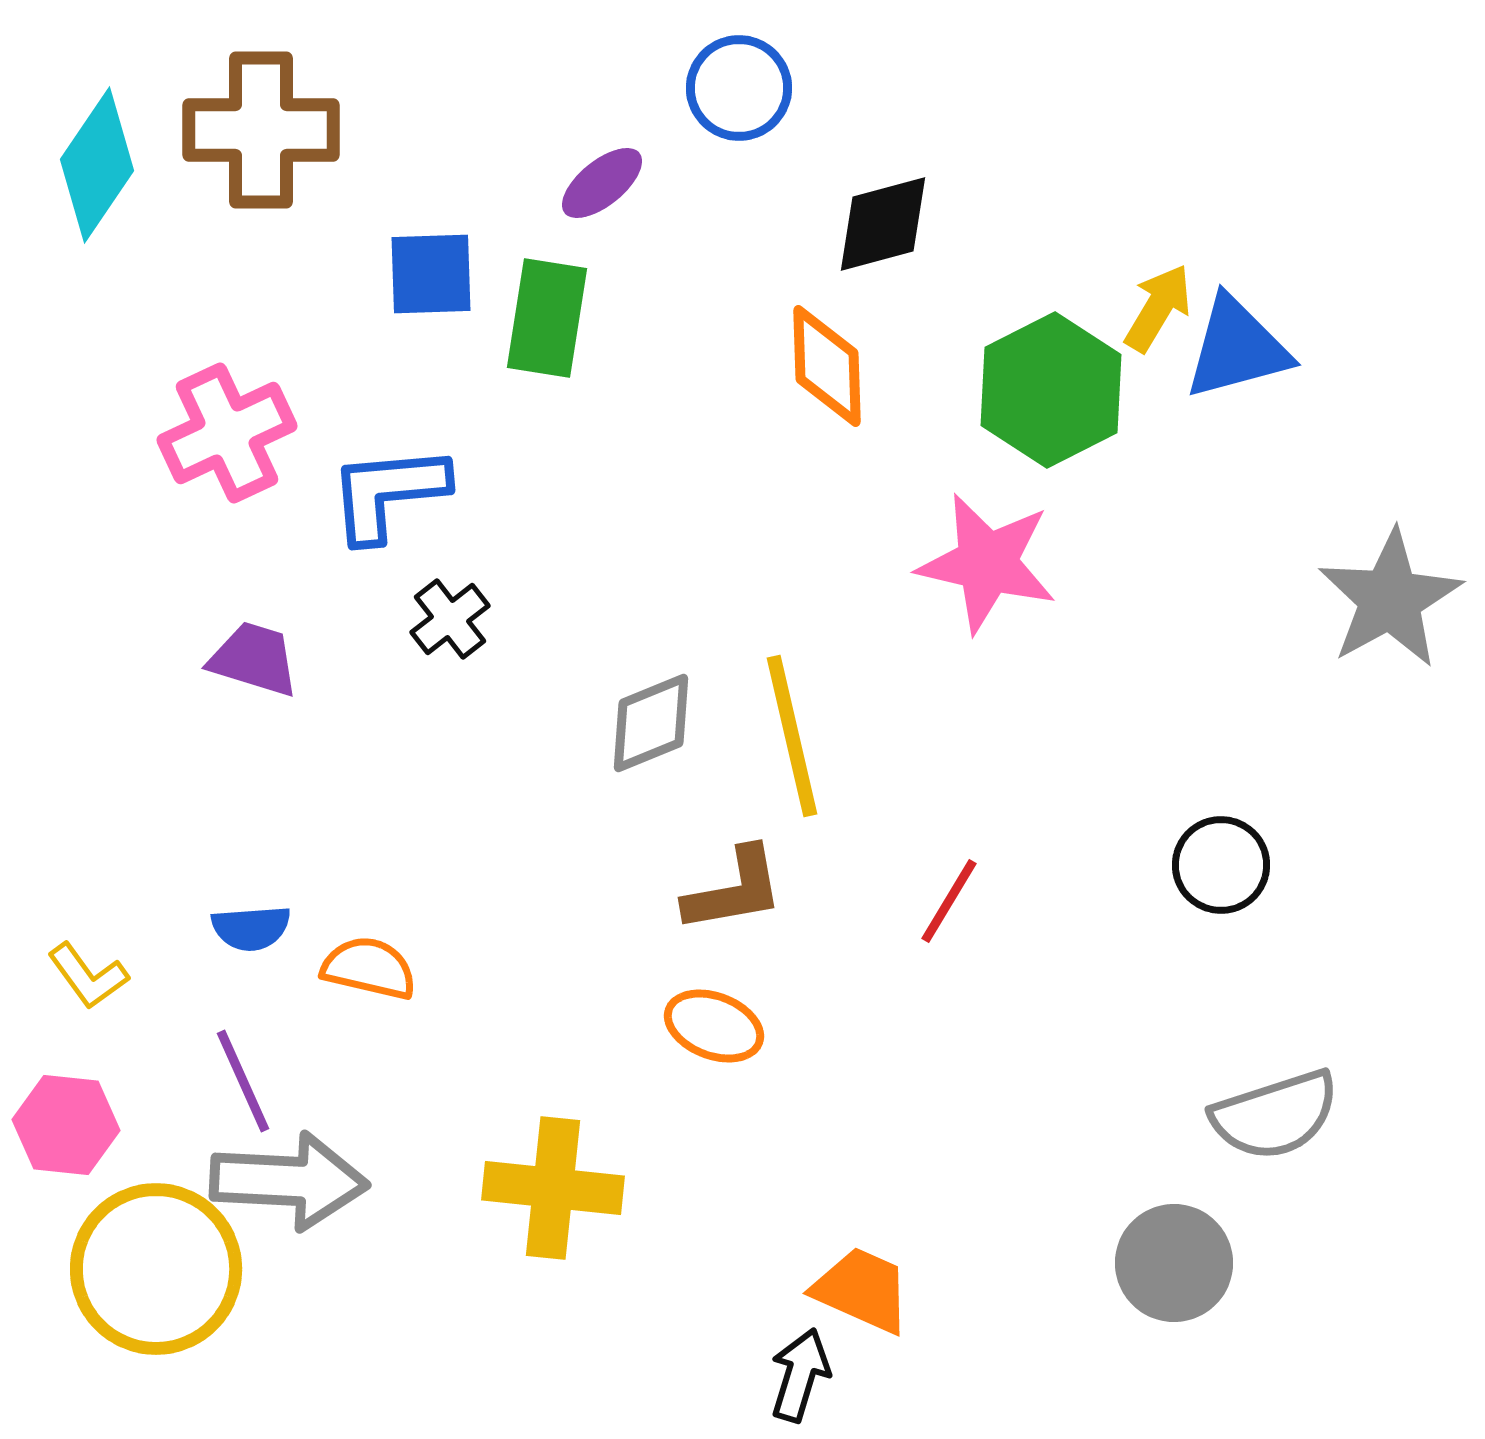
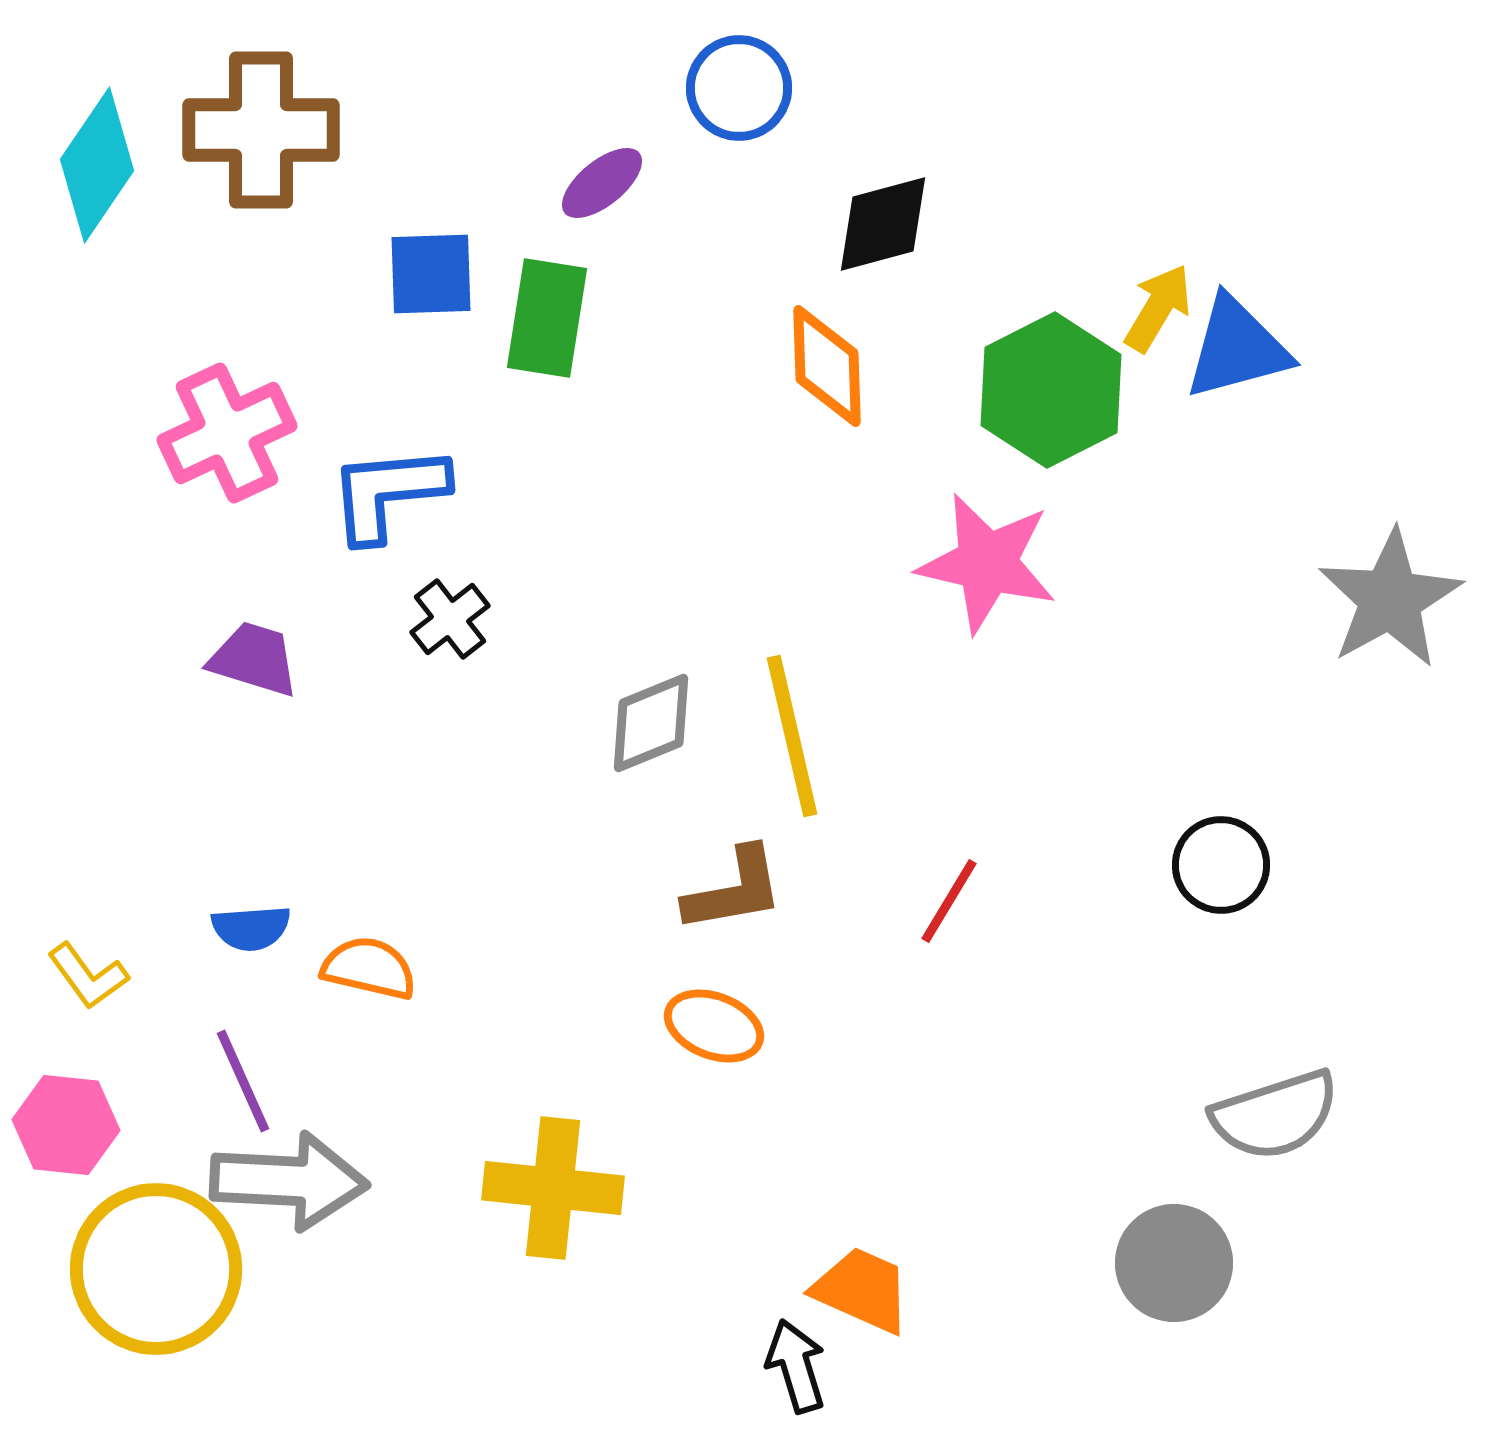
black arrow: moved 4 px left, 9 px up; rotated 34 degrees counterclockwise
